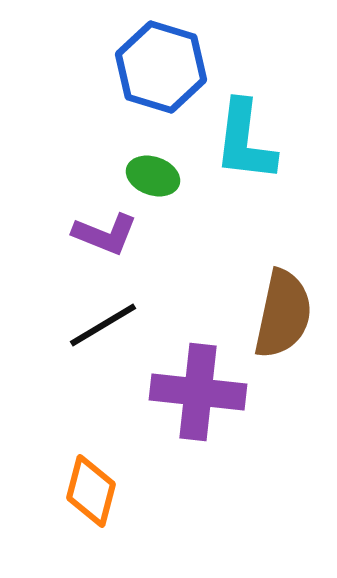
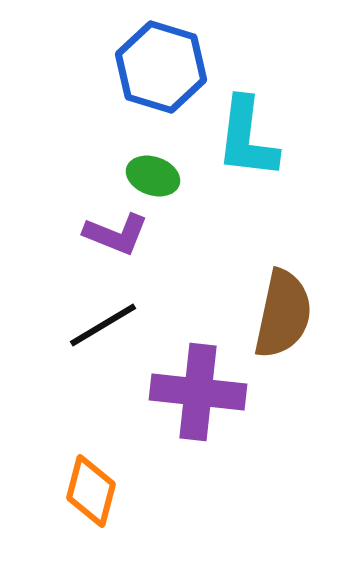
cyan L-shape: moved 2 px right, 3 px up
purple L-shape: moved 11 px right
